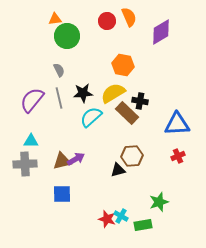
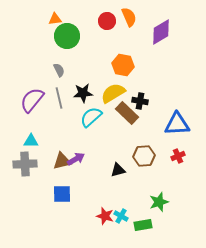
brown hexagon: moved 12 px right
red star: moved 2 px left, 3 px up
